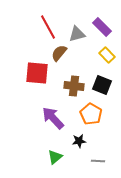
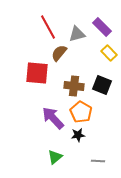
yellow rectangle: moved 2 px right, 2 px up
orange pentagon: moved 10 px left, 2 px up
black star: moved 1 px left, 6 px up
